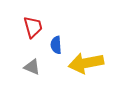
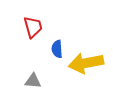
blue semicircle: moved 1 px right, 4 px down
gray triangle: moved 1 px right, 14 px down; rotated 18 degrees counterclockwise
